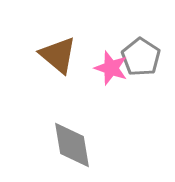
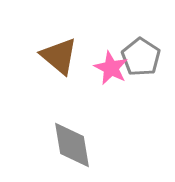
brown triangle: moved 1 px right, 1 px down
pink star: rotated 8 degrees clockwise
